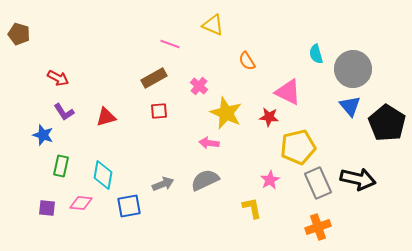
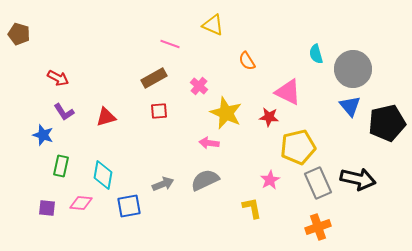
black pentagon: rotated 27 degrees clockwise
